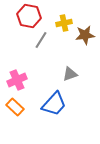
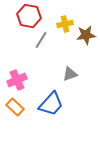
yellow cross: moved 1 px right, 1 px down
brown star: moved 1 px right
blue trapezoid: moved 3 px left
